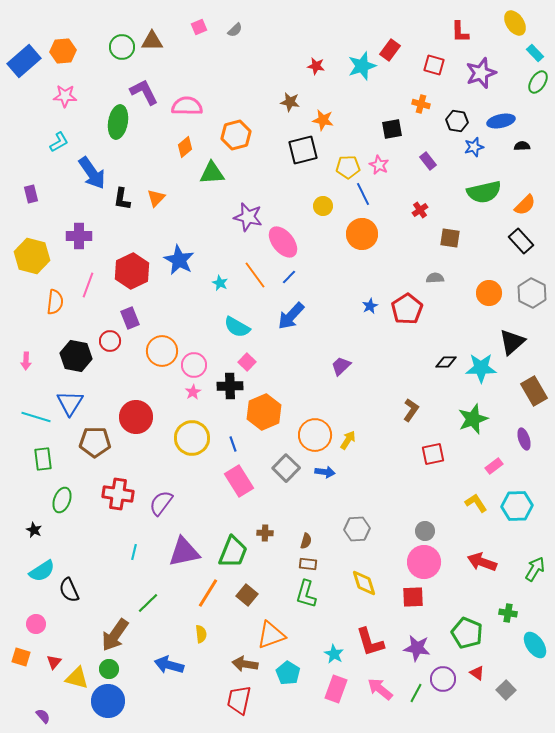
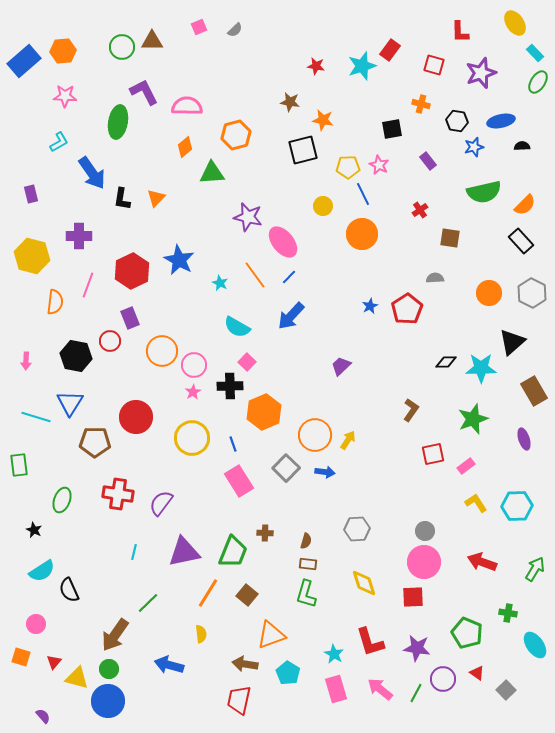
green rectangle at (43, 459): moved 24 px left, 6 px down
pink rectangle at (494, 466): moved 28 px left
pink rectangle at (336, 689): rotated 36 degrees counterclockwise
